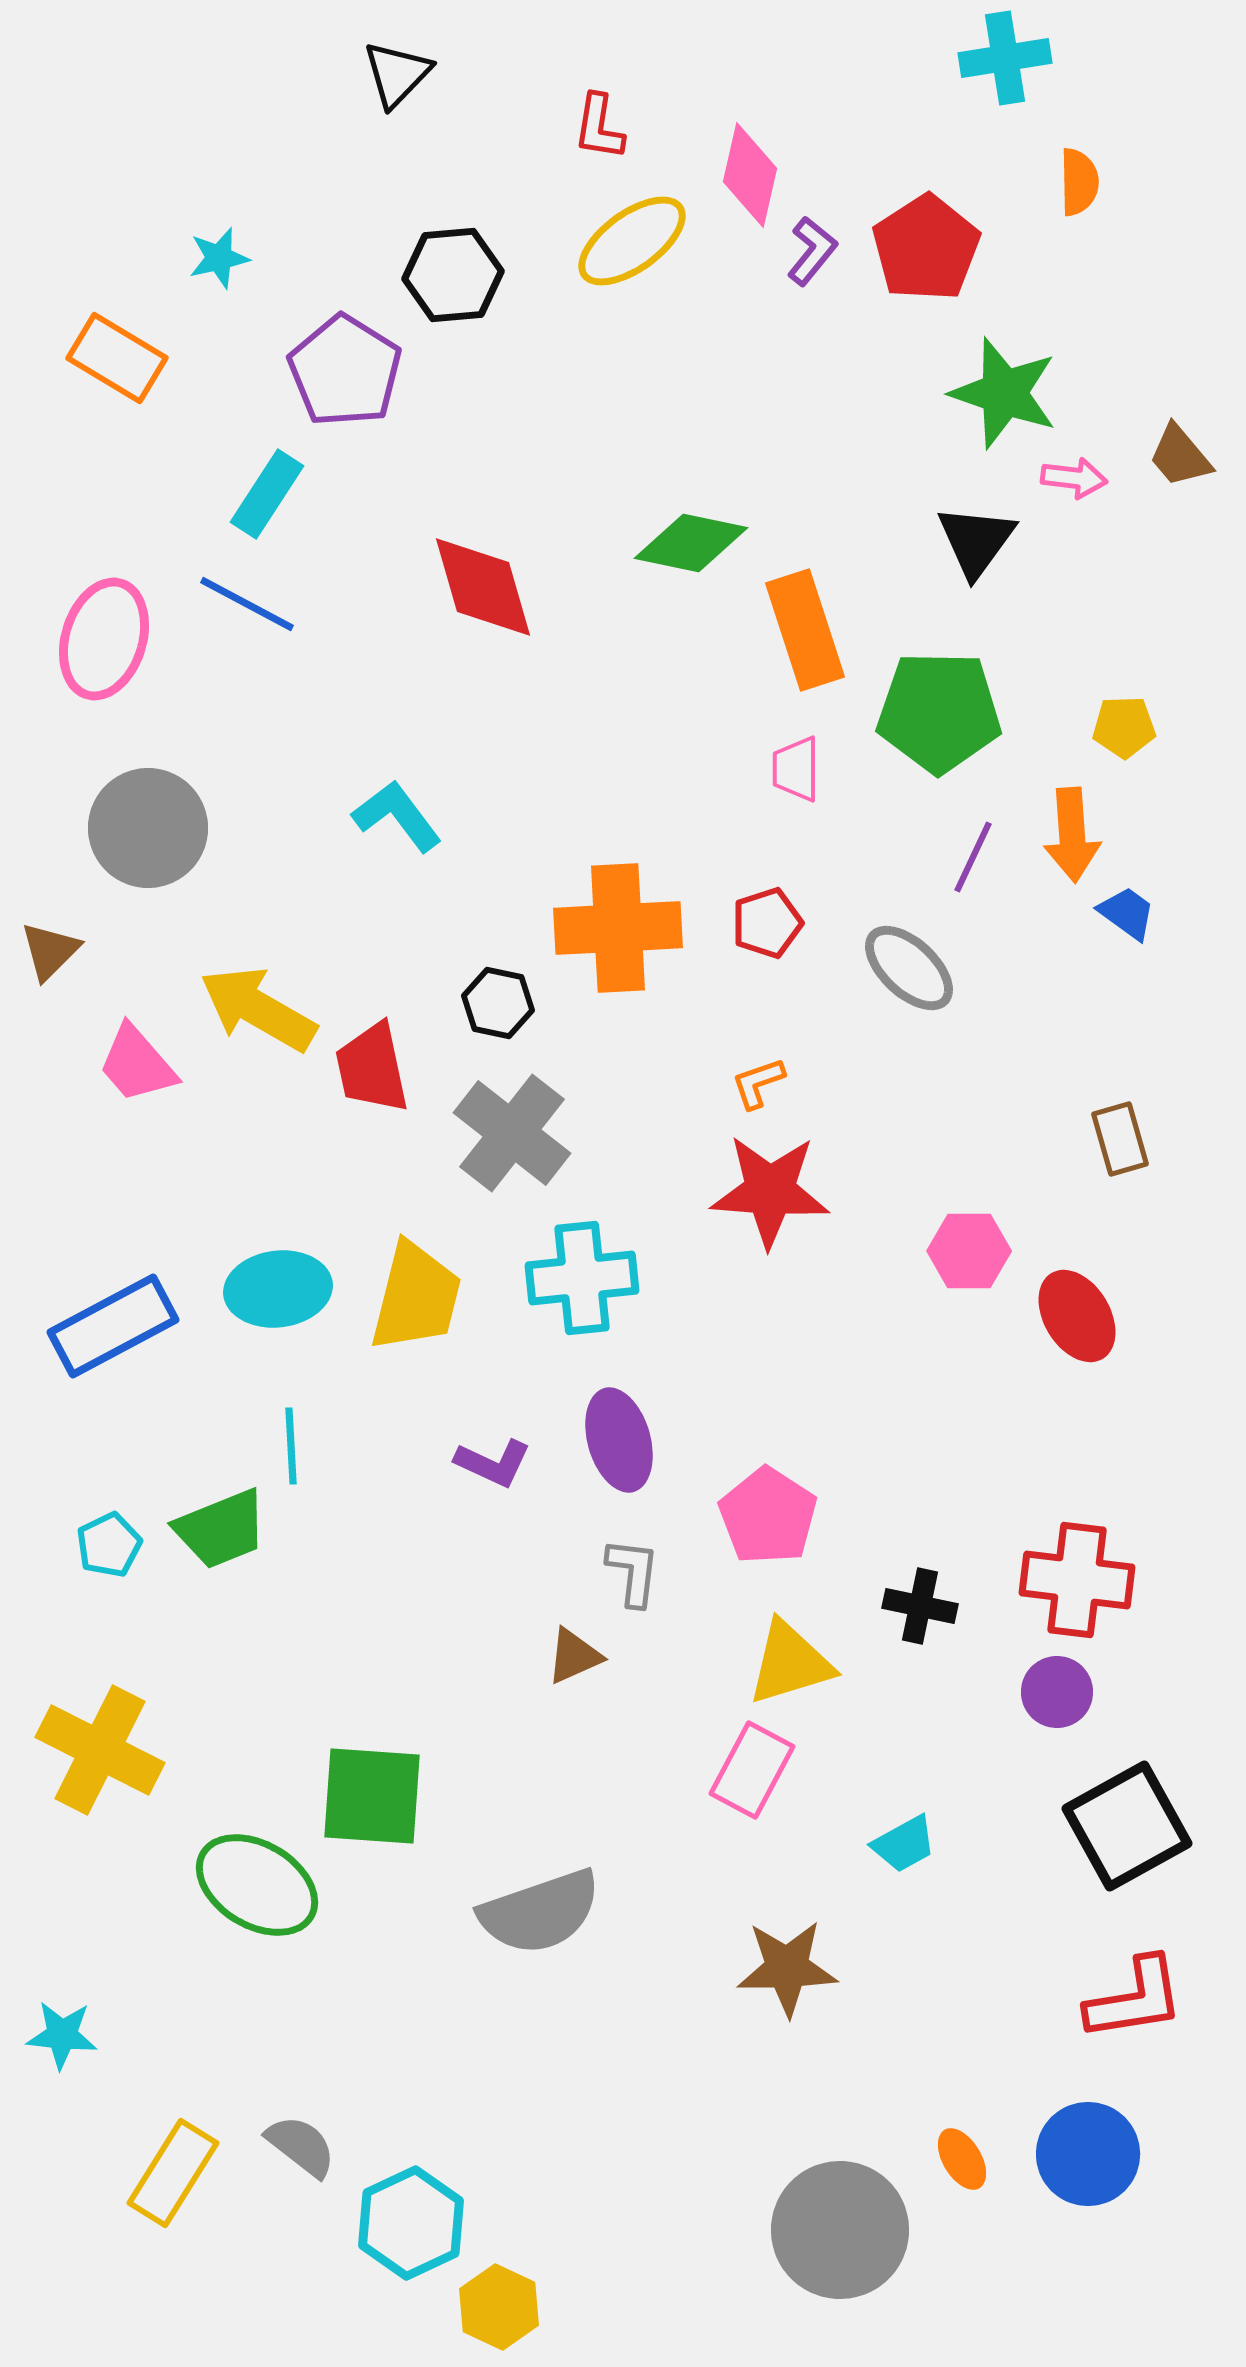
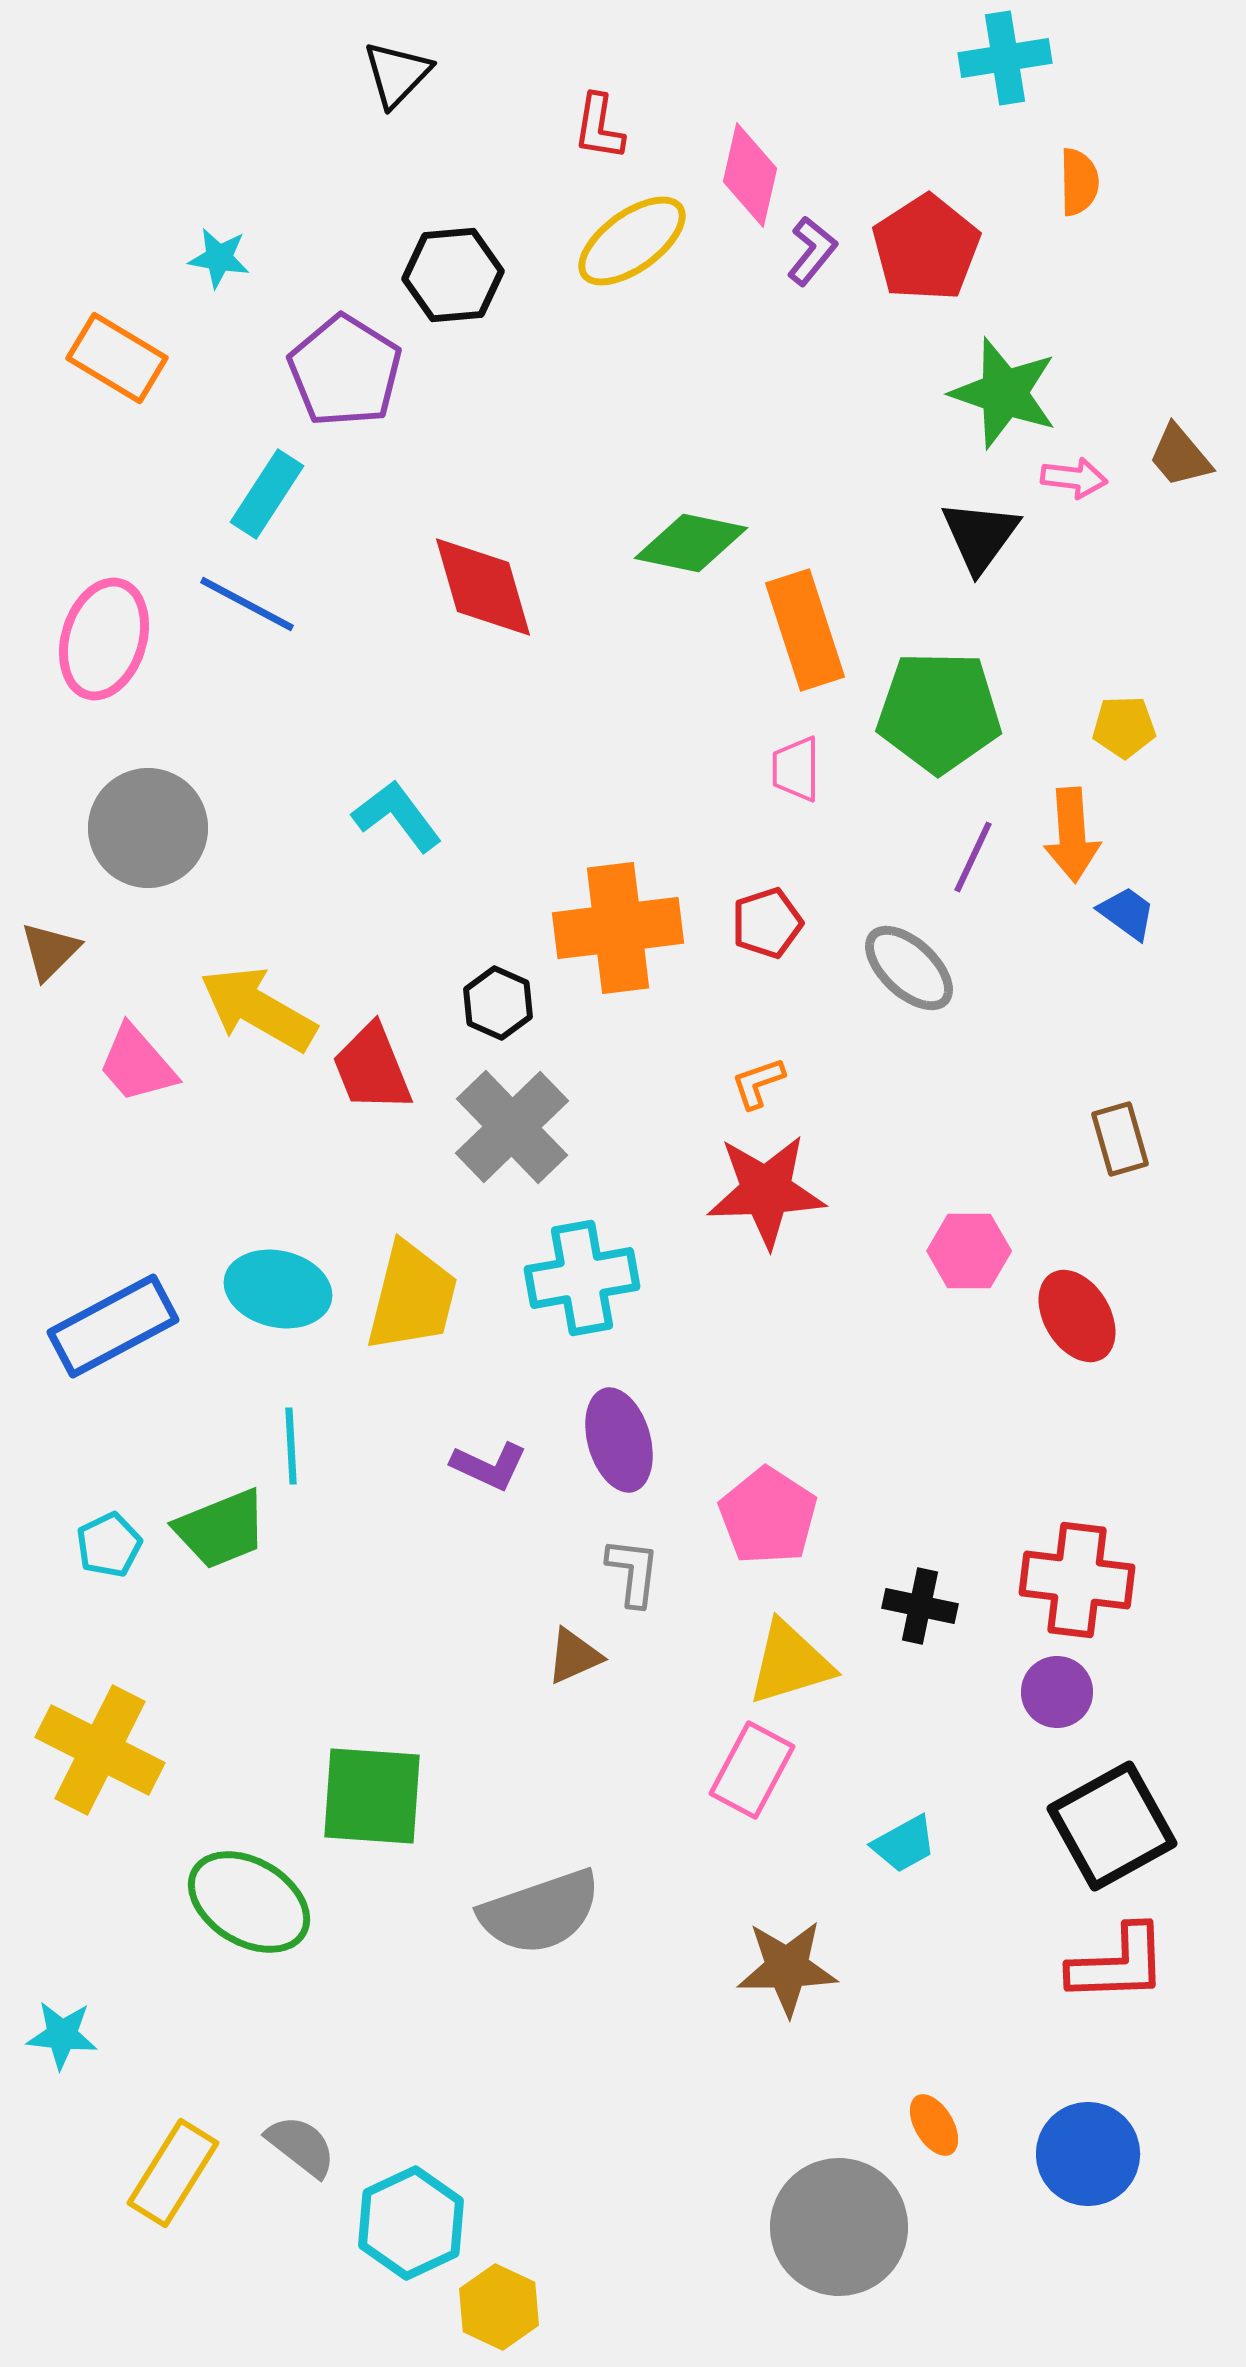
cyan star at (219, 258): rotated 22 degrees clockwise
black triangle at (976, 541): moved 4 px right, 5 px up
orange cross at (618, 928): rotated 4 degrees counterclockwise
black hexagon at (498, 1003): rotated 12 degrees clockwise
red trapezoid at (372, 1068): rotated 10 degrees counterclockwise
gray cross at (512, 1133): moved 6 px up; rotated 8 degrees clockwise
red star at (770, 1191): moved 4 px left; rotated 6 degrees counterclockwise
cyan cross at (582, 1278): rotated 4 degrees counterclockwise
cyan ellipse at (278, 1289): rotated 20 degrees clockwise
yellow trapezoid at (416, 1297): moved 4 px left
purple L-shape at (493, 1463): moved 4 px left, 3 px down
black square at (1127, 1826): moved 15 px left
green ellipse at (257, 1885): moved 8 px left, 17 px down
red L-shape at (1135, 1999): moved 17 px left, 35 px up; rotated 7 degrees clockwise
orange ellipse at (962, 2159): moved 28 px left, 34 px up
gray circle at (840, 2230): moved 1 px left, 3 px up
